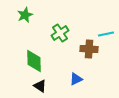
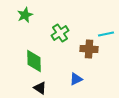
black triangle: moved 2 px down
